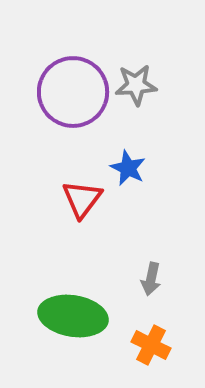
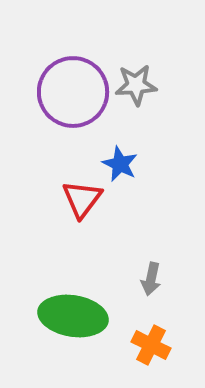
blue star: moved 8 px left, 4 px up
